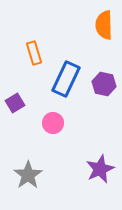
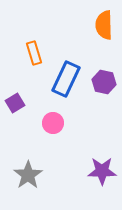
purple hexagon: moved 2 px up
purple star: moved 2 px right, 2 px down; rotated 24 degrees clockwise
